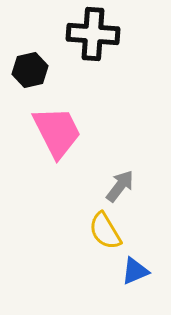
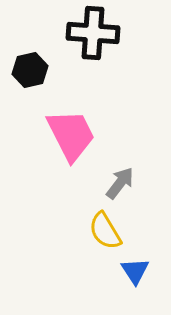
black cross: moved 1 px up
pink trapezoid: moved 14 px right, 3 px down
gray arrow: moved 3 px up
blue triangle: rotated 40 degrees counterclockwise
